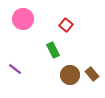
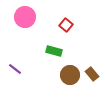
pink circle: moved 2 px right, 2 px up
green rectangle: moved 1 px right, 1 px down; rotated 49 degrees counterclockwise
